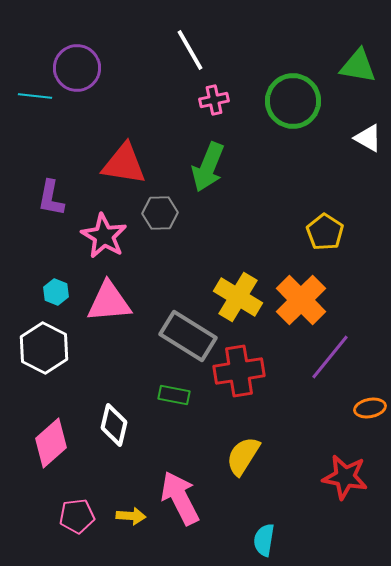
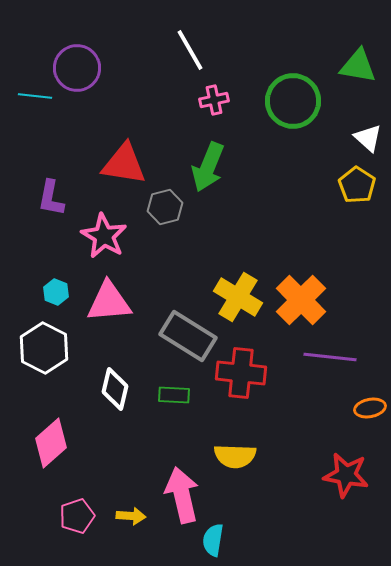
white triangle: rotated 12 degrees clockwise
gray hexagon: moved 5 px right, 6 px up; rotated 12 degrees counterclockwise
yellow pentagon: moved 32 px right, 47 px up
purple line: rotated 57 degrees clockwise
red cross: moved 2 px right, 2 px down; rotated 15 degrees clockwise
green rectangle: rotated 8 degrees counterclockwise
white diamond: moved 1 px right, 36 px up
yellow semicircle: moved 8 px left; rotated 120 degrees counterclockwise
red star: moved 1 px right, 2 px up
pink arrow: moved 2 px right, 3 px up; rotated 14 degrees clockwise
pink pentagon: rotated 12 degrees counterclockwise
cyan semicircle: moved 51 px left
